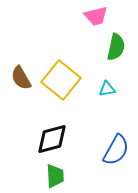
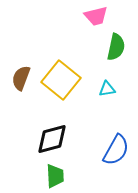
brown semicircle: rotated 50 degrees clockwise
